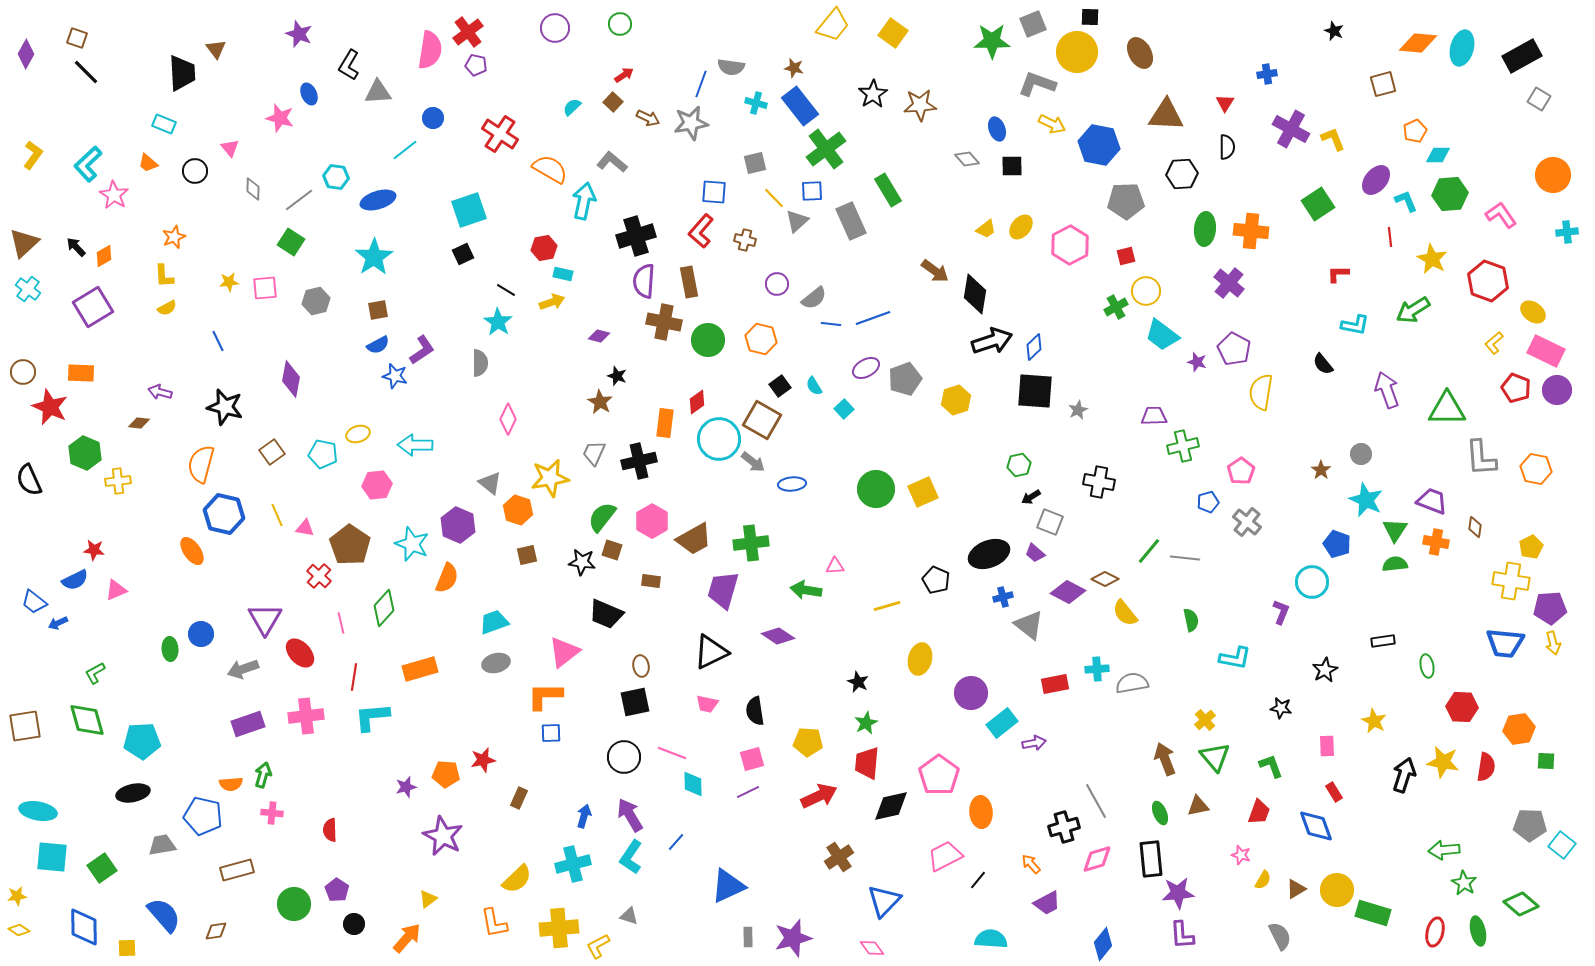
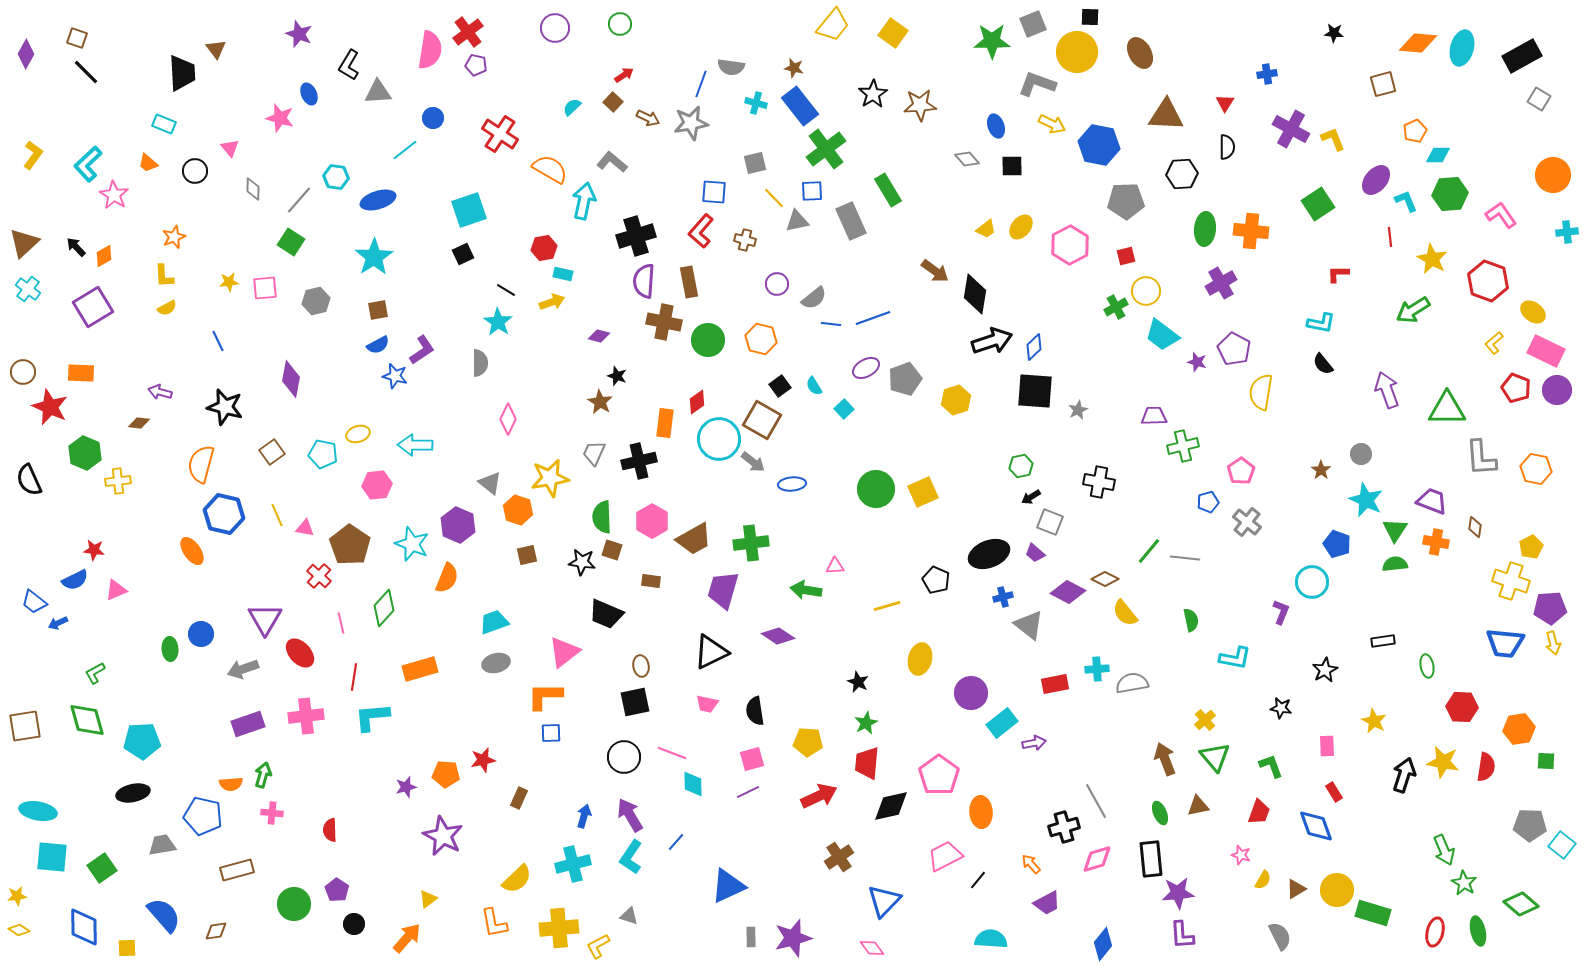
black star at (1334, 31): moved 2 px down; rotated 18 degrees counterclockwise
blue ellipse at (997, 129): moved 1 px left, 3 px up
gray line at (299, 200): rotated 12 degrees counterclockwise
gray triangle at (797, 221): rotated 30 degrees clockwise
purple cross at (1229, 283): moved 8 px left; rotated 20 degrees clockwise
cyan L-shape at (1355, 325): moved 34 px left, 2 px up
green hexagon at (1019, 465): moved 2 px right, 1 px down
green semicircle at (602, 517): rotated 40 degrees counterclockwise
yellow cross at (1511, 581): rotated 9 degrees clockwise
green arrow at (1444, 850): rotated 108 degrees counterclockwise
gray rectangle at (748, 937): moved 3 px right
